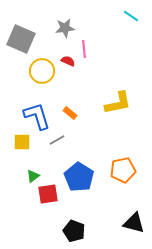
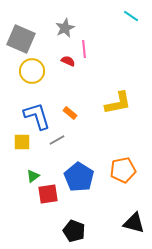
gray star: rotated 18 degrees counterclockwise
yellow circle: moved 10 px left
